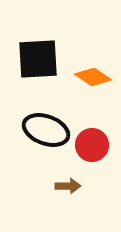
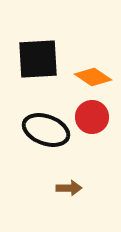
red circle: moved 28 px up
brown arrow: moved 1 px right, 2 px down
